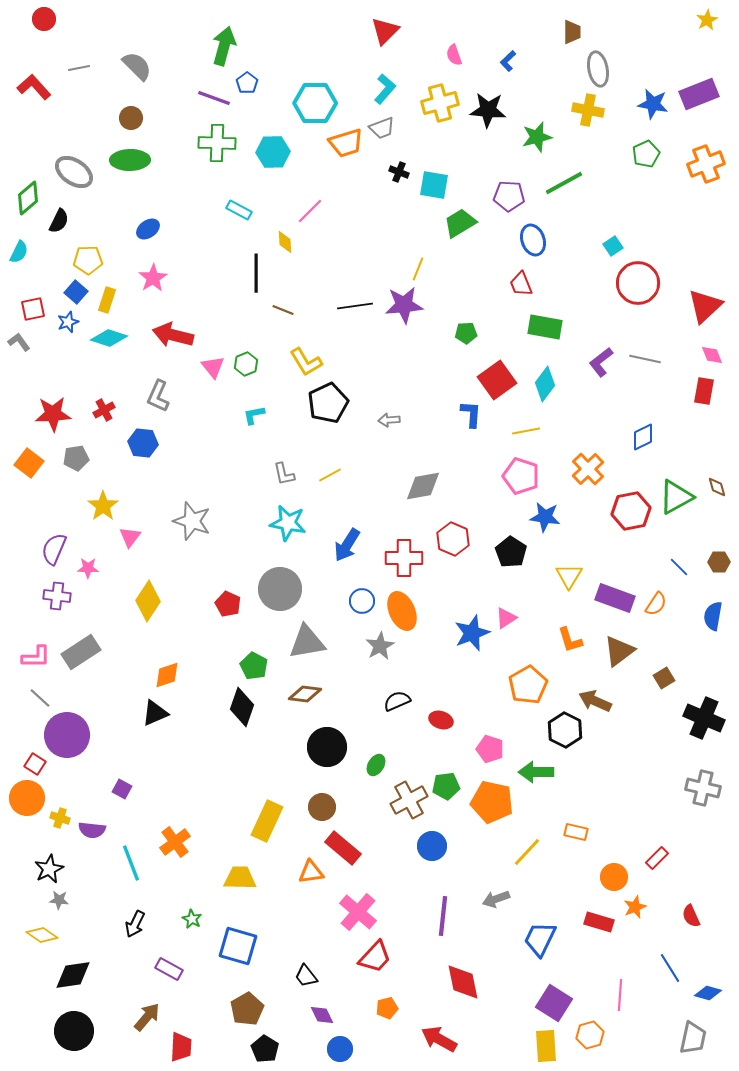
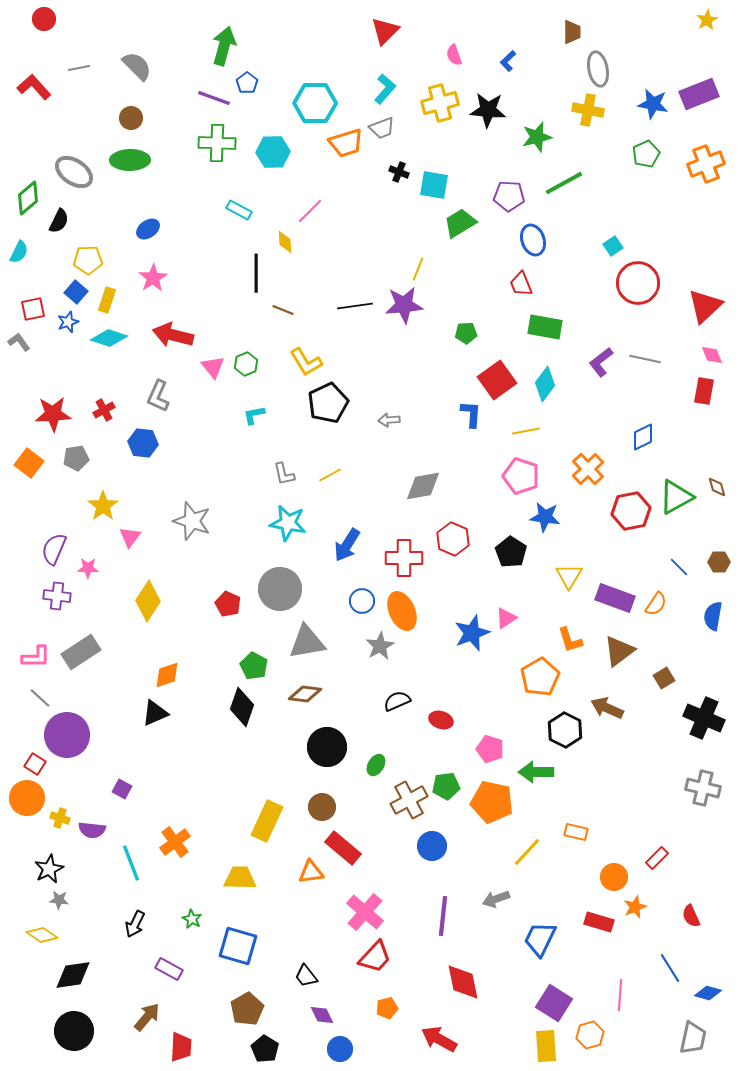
orange pentagon at (528, 685): moved 12 px right, 8 px up
brown arrow at (595, 701): moved 12 px right, 7 px down
pink cross at (358, 912): moved 7 px right
